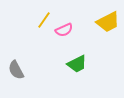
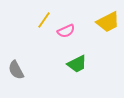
pink semicircle: moved 2 px right, 1 px down
